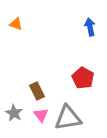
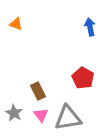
brown rectangle: moved 1 px right
